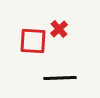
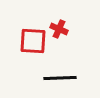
red cross: rotated 24 degrees counterclockwise
